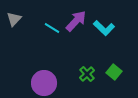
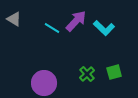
gray triangle: rotated 42 degrees counterclockwise
green square: rotated 35 degrees clockwise
